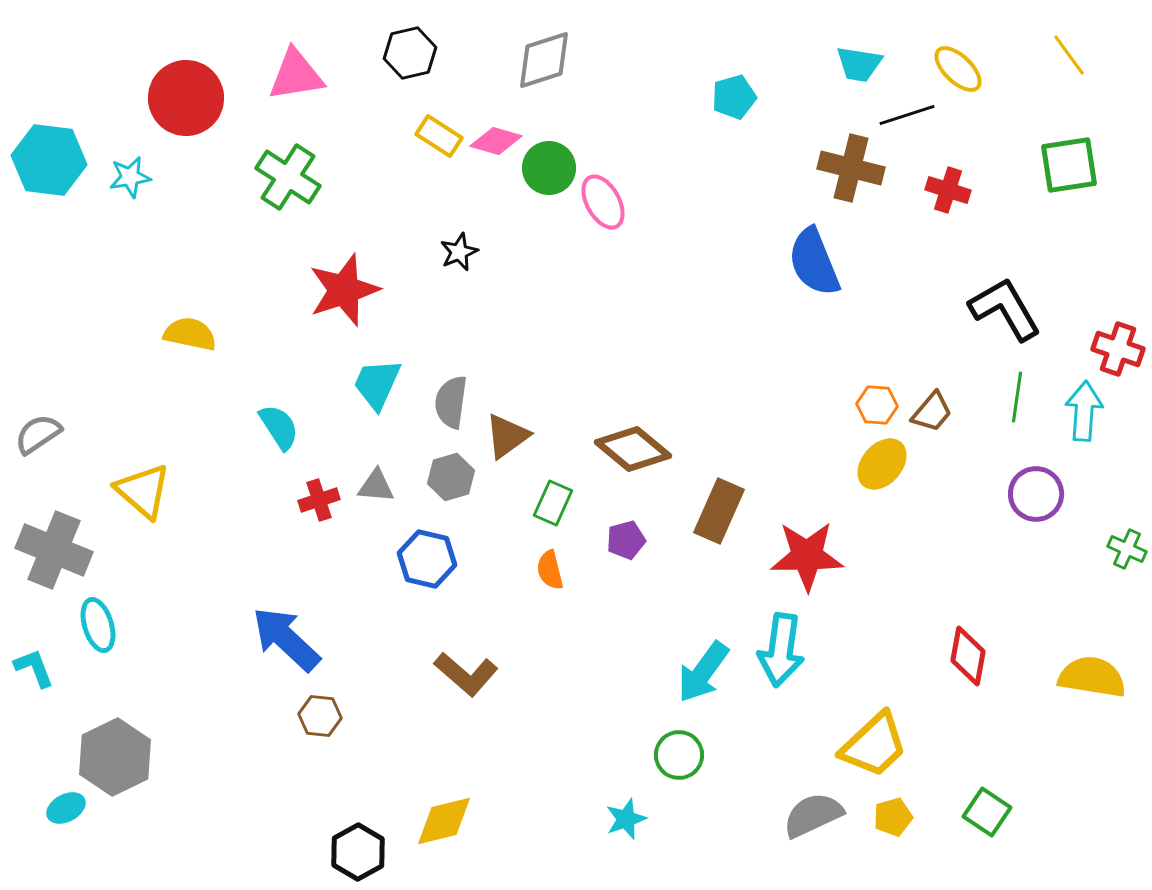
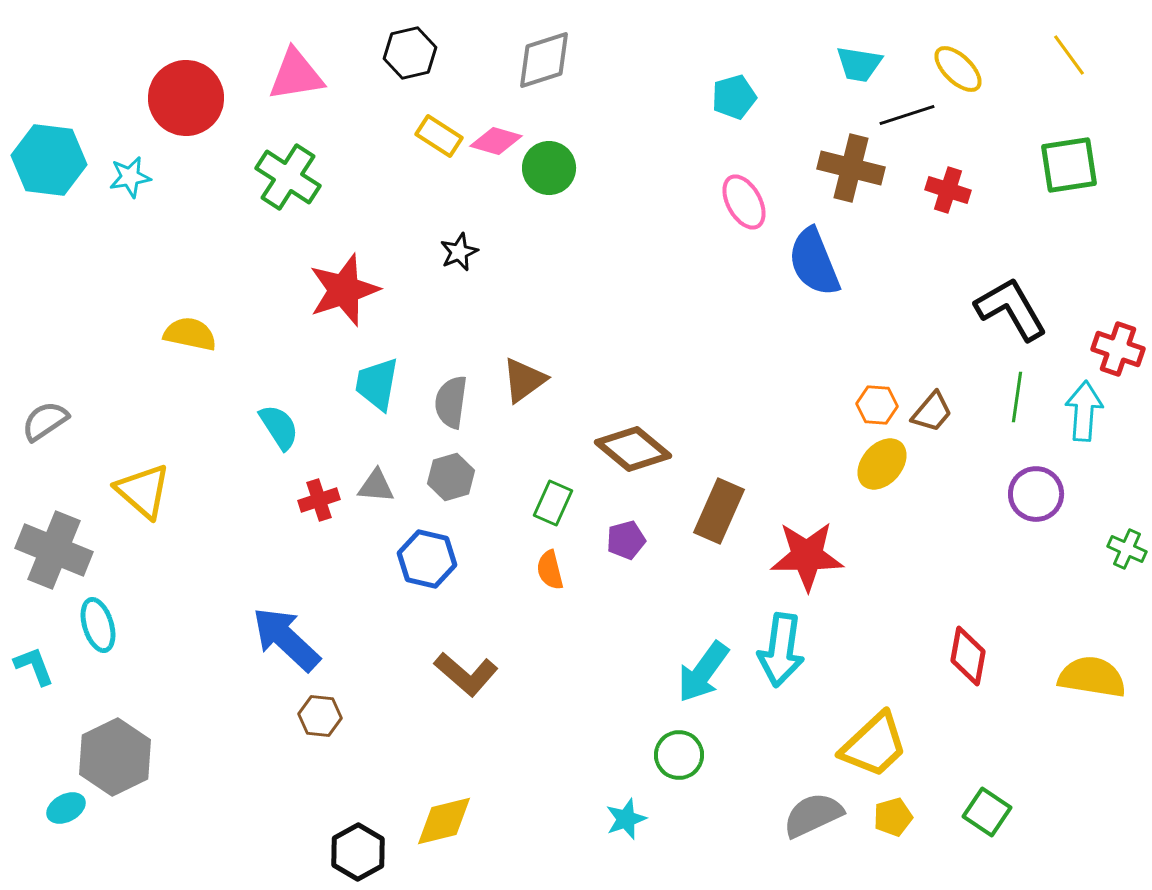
pink ellipse at (603, 202): moved 141 px right
black L-shape at (1005, 309): moved 6 px right
cyan trapezoid at (377, 384): rotated 14 degrees counterclockwise
gray semicircle at (38, 434): moved 7 px right, 13 px up
brown triangle at (507, 436): moved 17 px right, 56 px up
cyan L-shape at (34, 668): moved 2 px up
